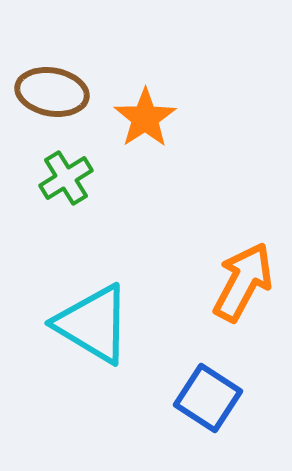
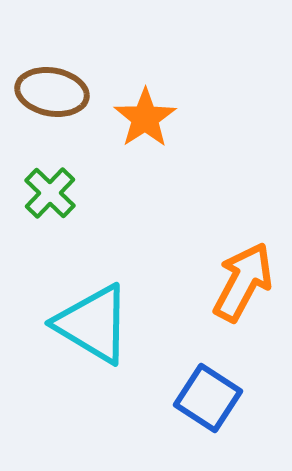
green cross: moved 16 px left, 15 px down; rotated 14 degrees counterclockwise
